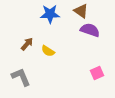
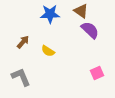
purple semicircle: rotated 24 degrees clockwise
brown arrow: moved 4 px left, 2 px up
